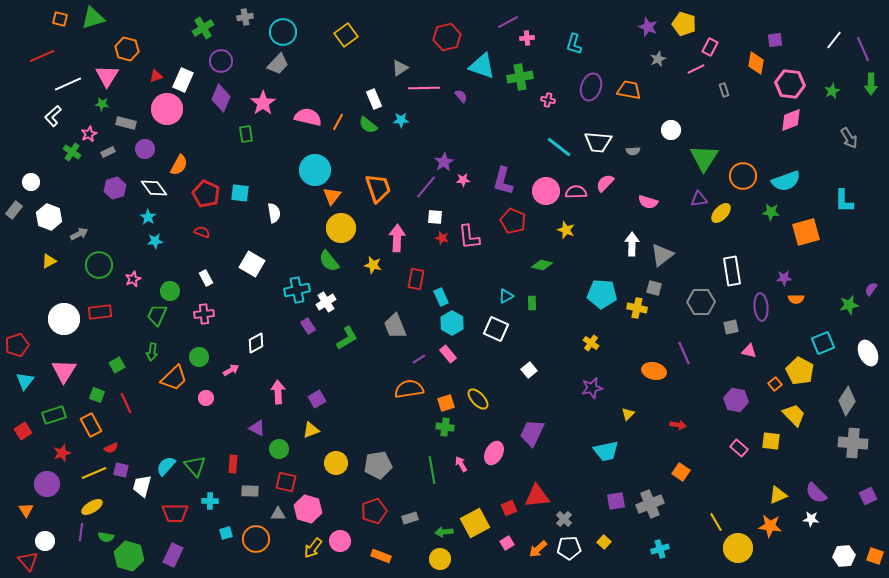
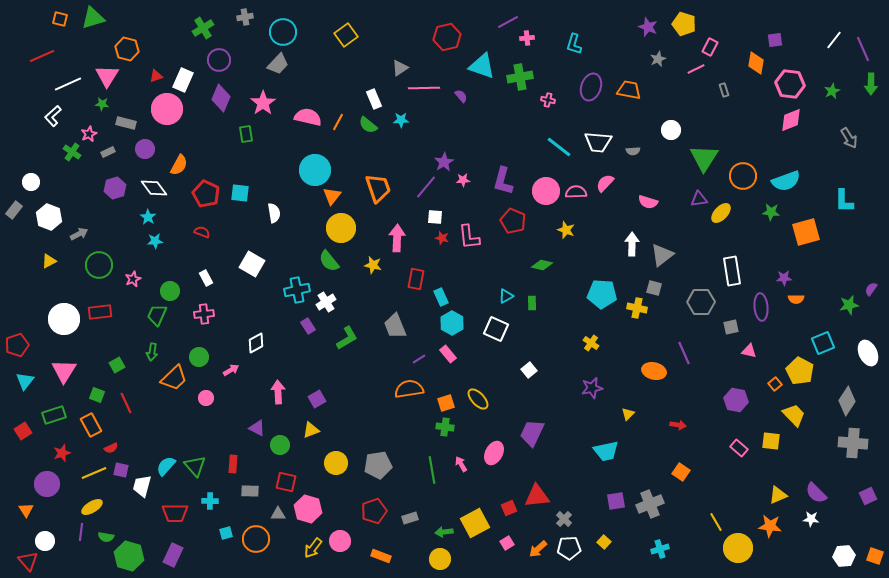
purple circle at (221, 61): moved 2 px left, 1 px up
green circle at (279, 449): moved 1 px right, 4 px up
